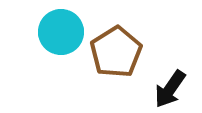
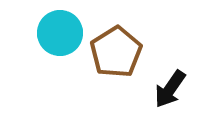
cyan circle: moved 1 px left, 1 px down
